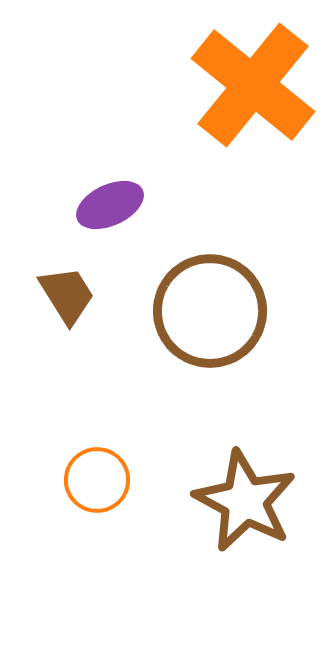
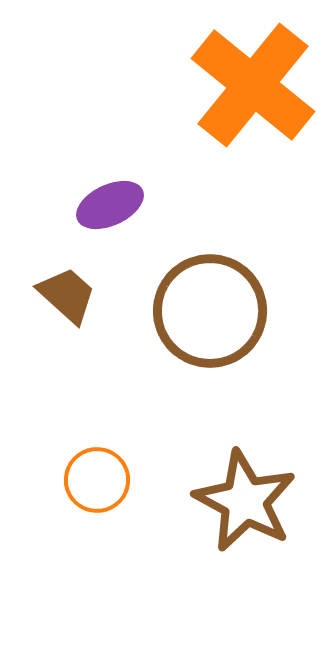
brown trapezoid: rotated 16 degrees counterclockwise
